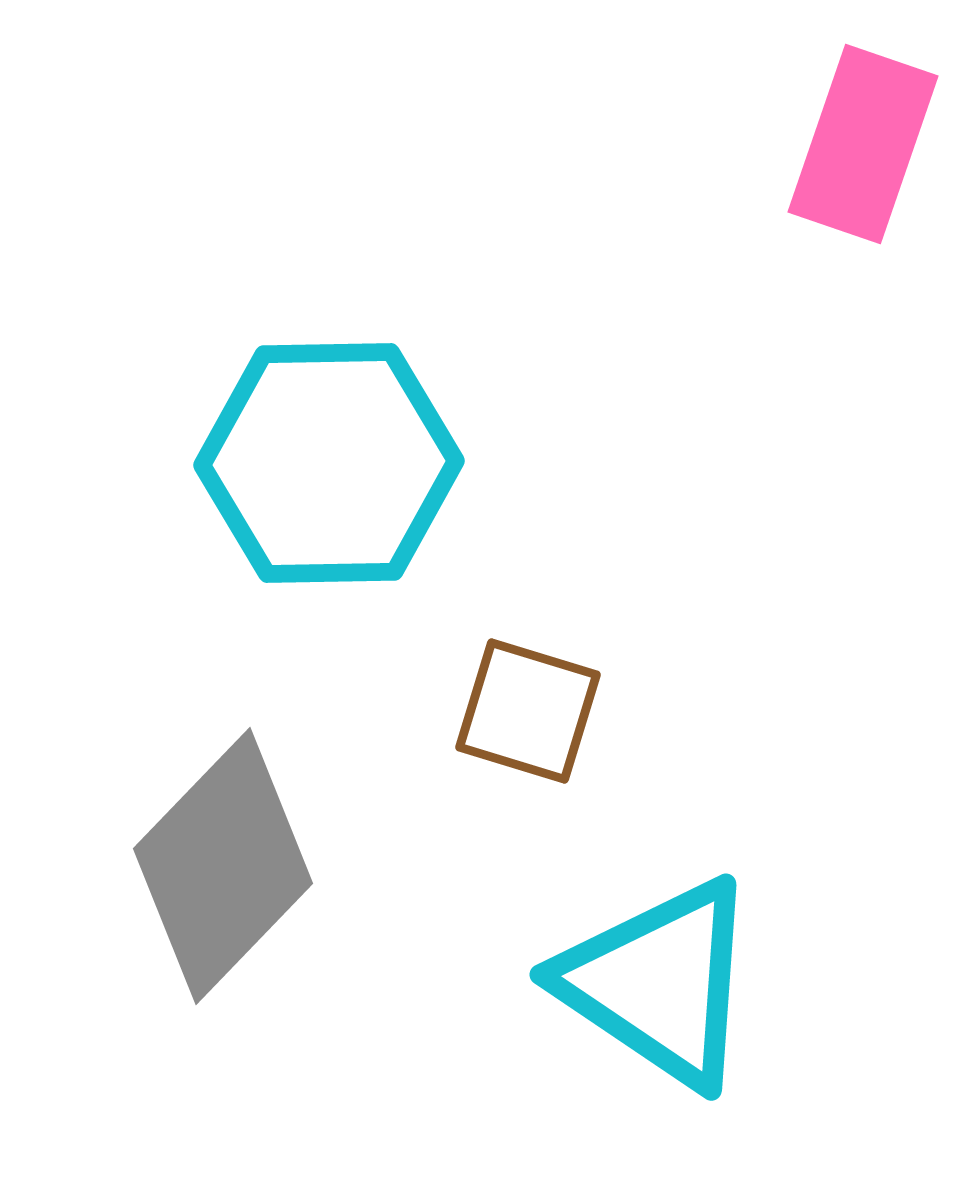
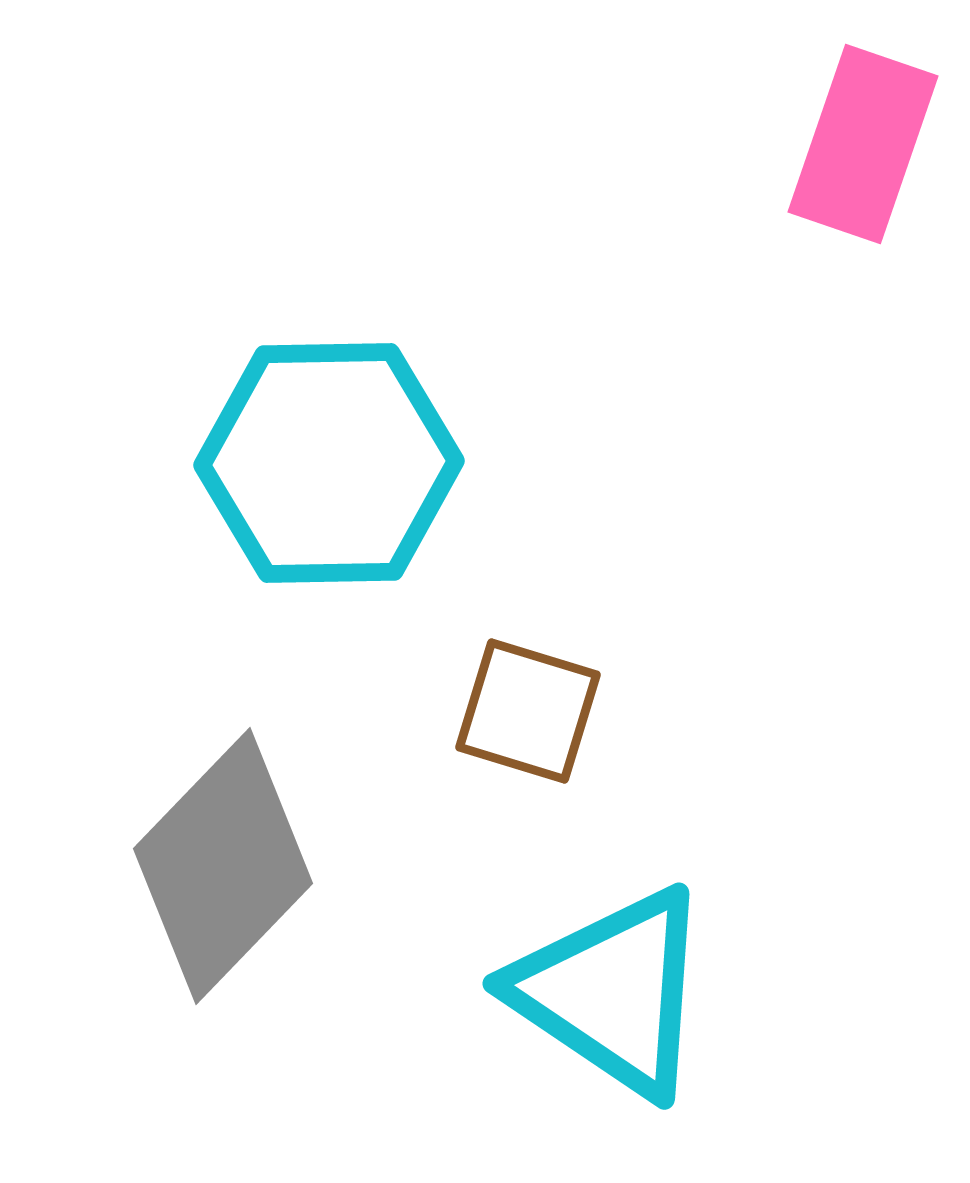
cyan triangle: moved 47 px left, 9 px down
